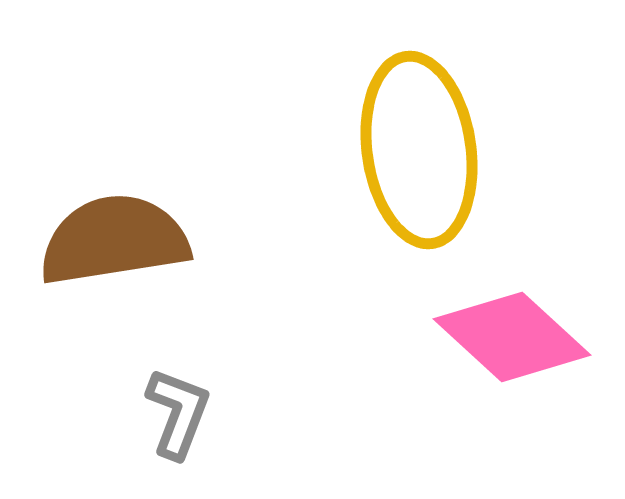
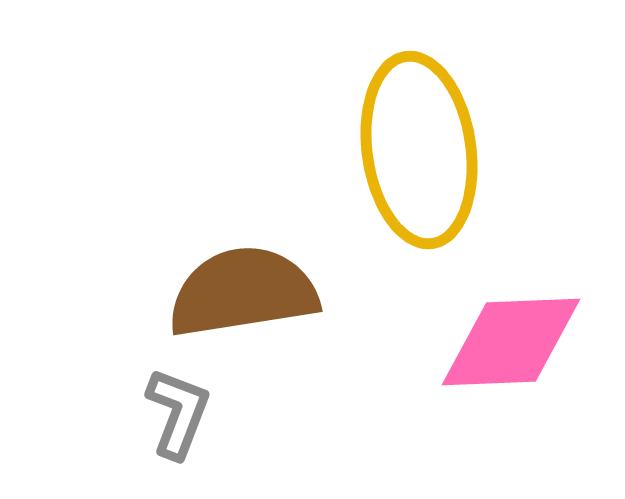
brown semicircle: moved 129 px right, 52 px down
pink diamond: moved 1 px left, 5 px down; rotated 45 degrees counterclockwise
